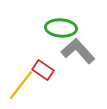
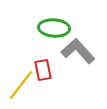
green ellipse: moved 7 px left
red rectangle: rotated 45 degrees clockwise
